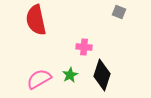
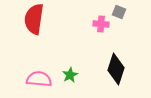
red semicircle: moved 2 px left, 1 px up; rotated 20 degrees clockwise
pink cross: moved 17 px right, 23 px up
black diamond: moved 14 px right, 6 px up
pink semicircle: rotated 35 degrees clockwise
